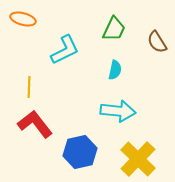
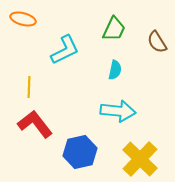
yellow cross: moved 2 px right
